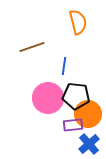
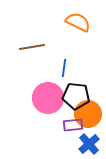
orange semicircle: rotated 50 degrees counterclockwise
brown line: rotated 10 degrees clockwise
blue line: moved 2 px down
